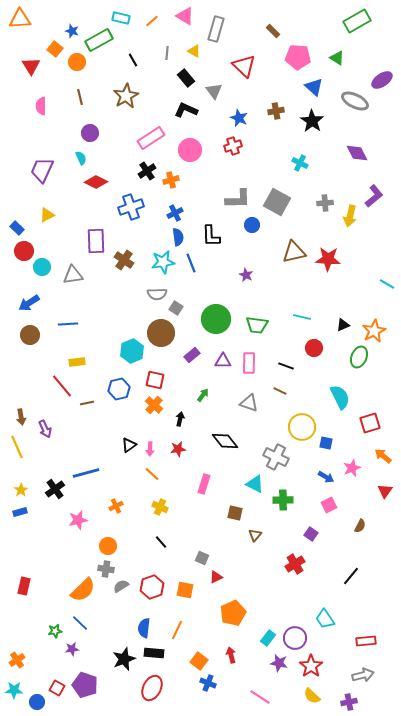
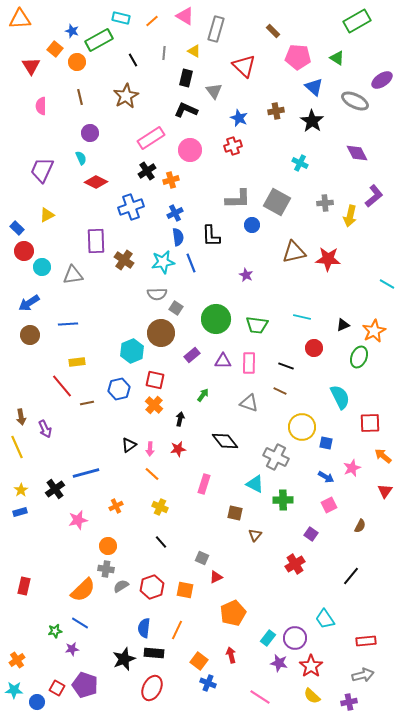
gray line at (167, 53): moved 3 px left
black rectangle at (186, 78): rotated 54 degrees clockwise
red square at (370, 423): rotated 15 degrees clockwise
blue line at (80, 623): rotated 12 degrees counterclockwise
